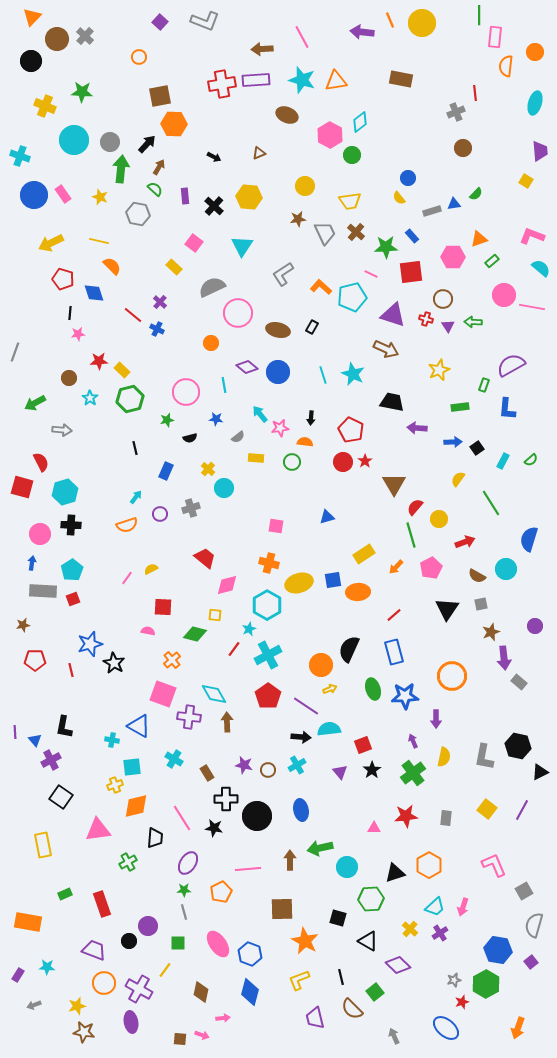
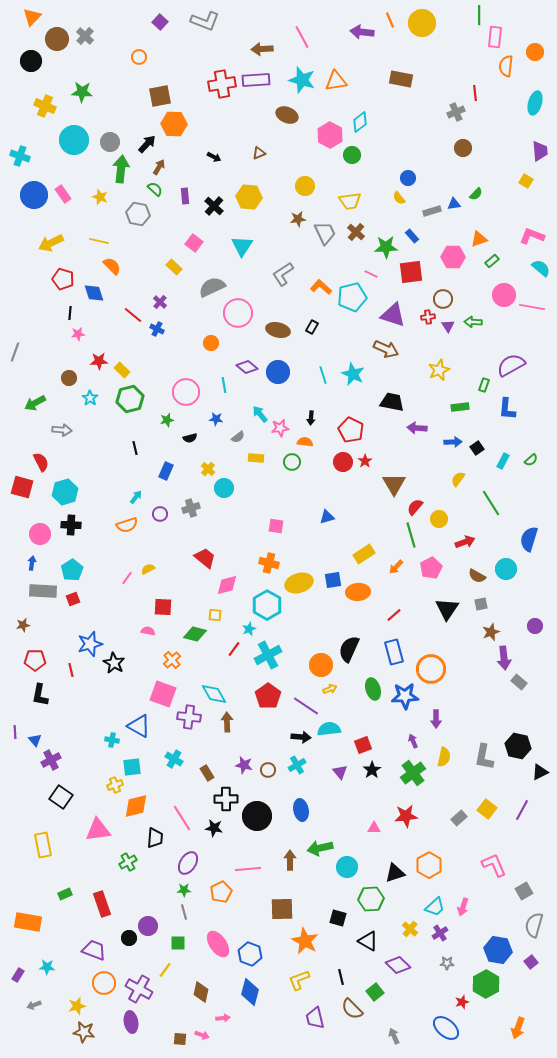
red cross at (426, 319): moved 2 px right, 2 px up; rotated 24 degrees counterclockwise
yellow semicircle at (151, 569): moved 3 px left
orange circle at (452, 676): moved 21 px left, 7 px up
black L-shape at (64, 727): moved 24 px left, 32 px up
gray rectangle at (446, 818): moved 13 px right; rotated 42 degrees clockwise
black circle at (129, 941): moved 3 px up
gray star at (454, 980): moved 7 px left, 17 px up; rotated 16 degrees clockwise
